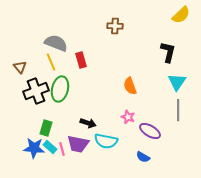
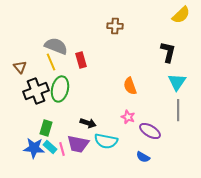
gray semicircle: moved 3 px down
